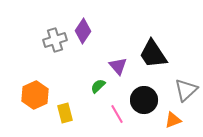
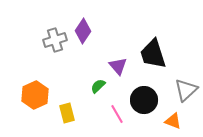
black trapezoid: rotated 16 degrees clockwise
yellow rectangle: moved 2 px right
orange triangle: moved 1 px down; rotated 42 degrees clockwise
